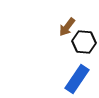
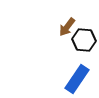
black hexagon: moved 2 px up
